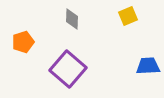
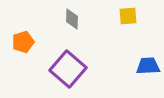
yellow square: rotated 18 degrees clockwise
